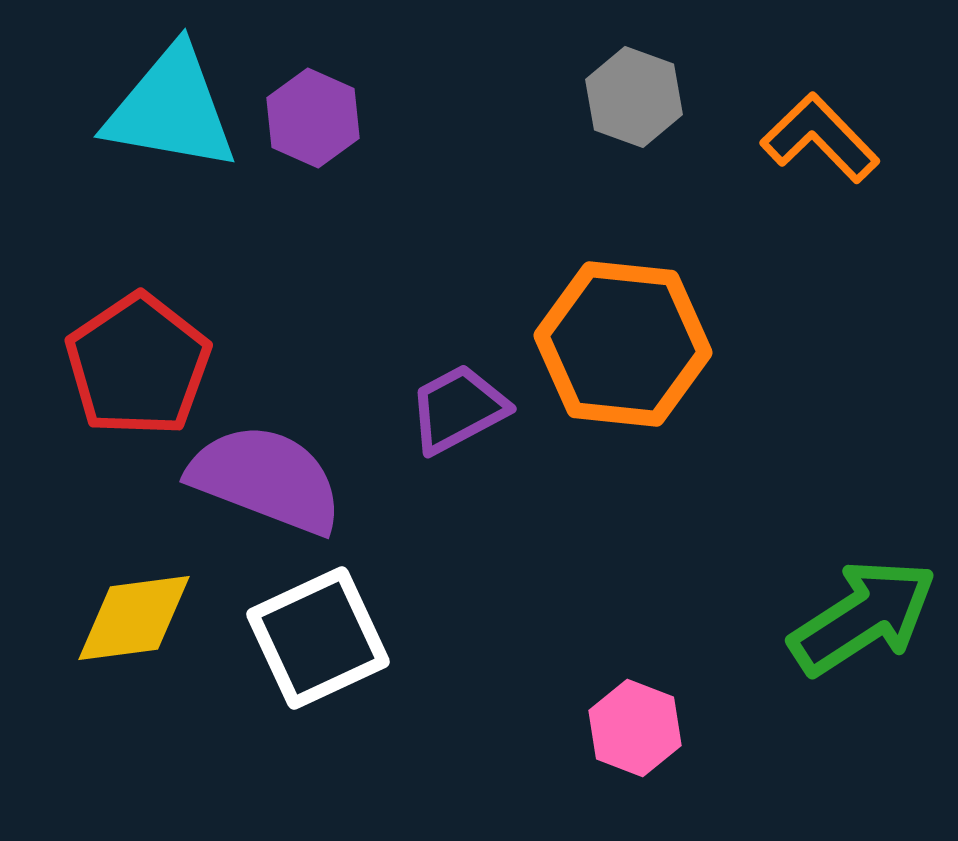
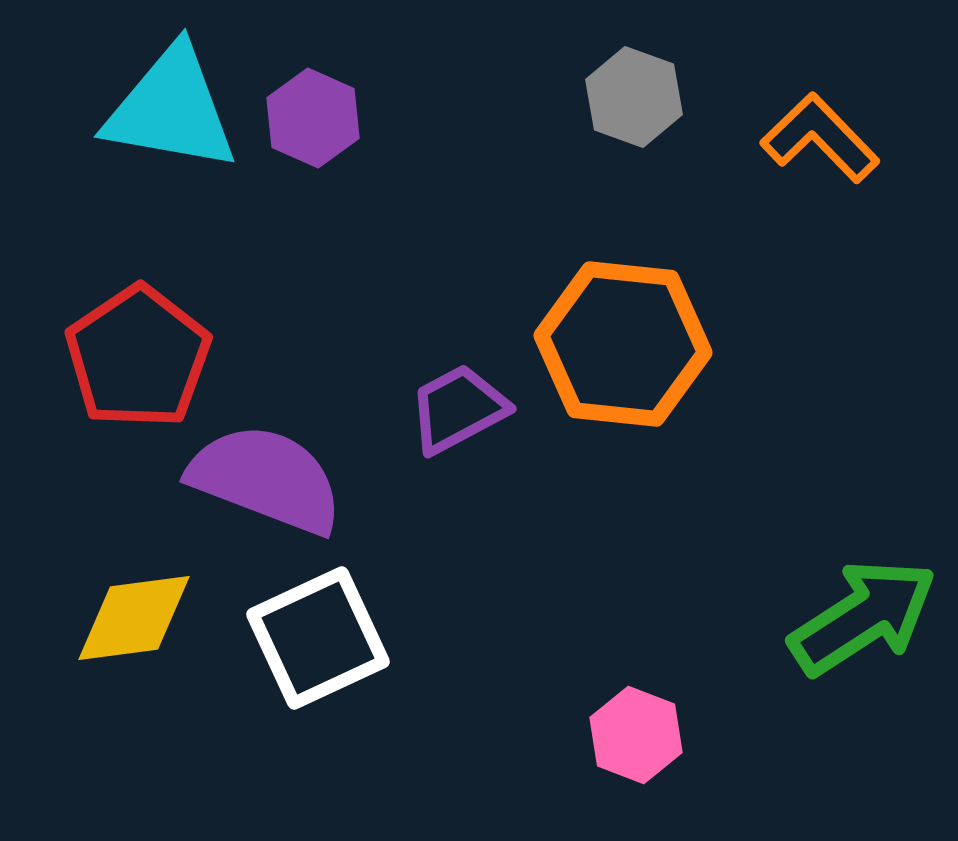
red pentagon: moved 8 px up
pink hexagon: moved 1 px right, 7 px down
